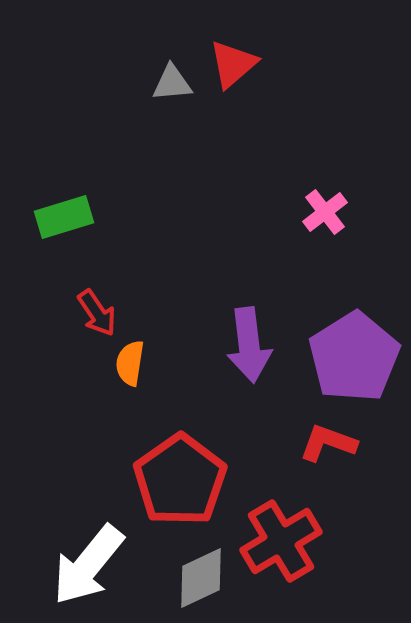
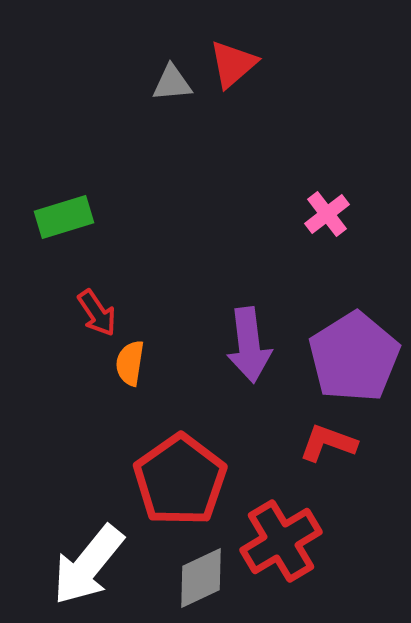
pink cross: moved 2 px right, 2 px down
